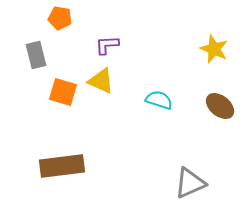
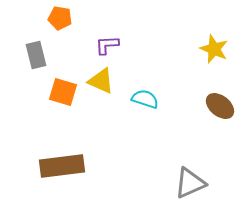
cyan semicircle: moved 14 px left, 1 px up
